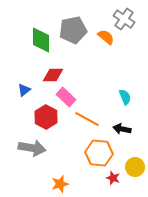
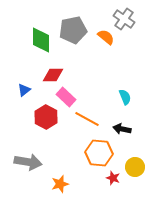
gray arrow: moved 4 px left, 14 px down
